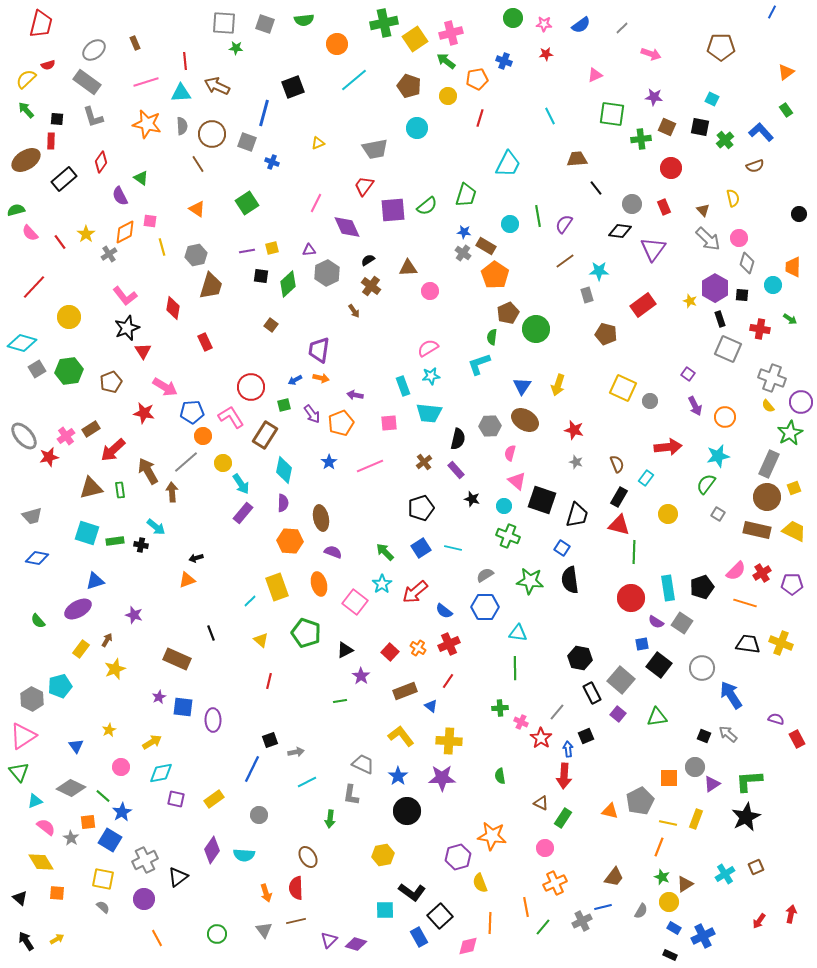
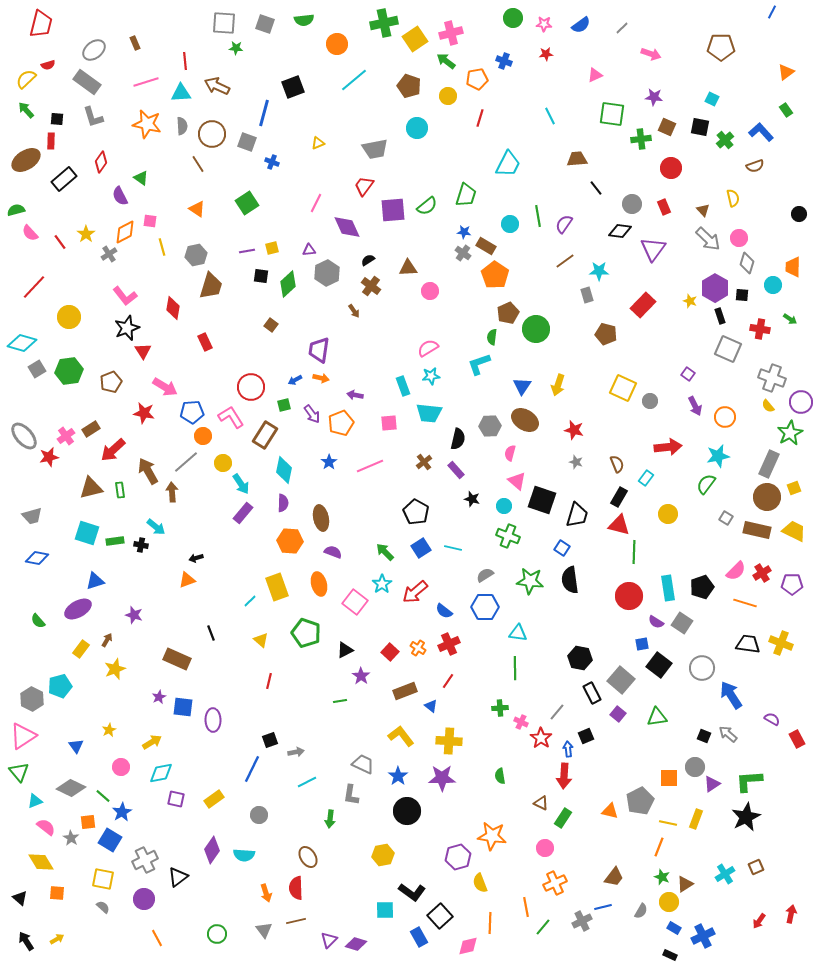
red rectangle at (643, 305): rotated 10 degrees counterclockwise
black rectangle at (720, 319): moved 3 px up
black pentagon at (421, 508): moved 5 px left, 4 px down; rotated 25 degrees counterclockwise
gray square at (718, 514): moved 8 px right, 4 px down
red circle at (631, 598): moved 2 px left, 2 px up
purple semicircle at (776, 719): moved 4 px left; rotated 14 degrees clockwise
